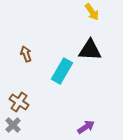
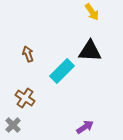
black triangle: moved 1 px down
brown arrow: moved 2 px right
cyan rectangle: rotated 15 degrees clockwise
brown cross: moved 6 px right, 4 px up
purple arrow: moved 1 px left
